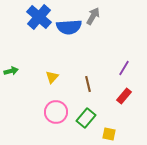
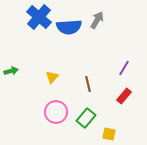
gray arrow: moved 4 px right, 4 px down
